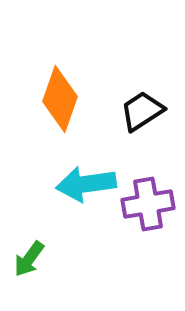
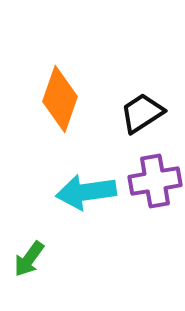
black trapezoid: moved 2 px down
cyan arrow: moved 8 px down
purple cross: moved 7 px right, 23 px up
